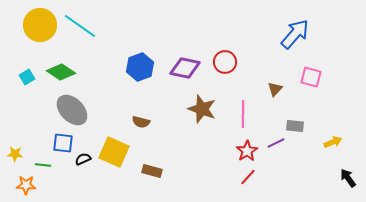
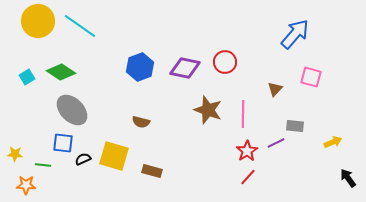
yellow circle: moved 2 px left, 4 px up
brown star: moved 6 px right, 1 px down
yellow square: moved 4 px down; rotated 8 degrees counterclockwise
